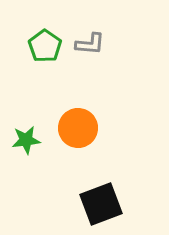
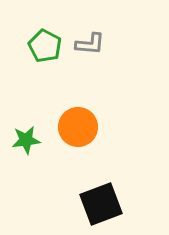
green pentagon: rotated 8 degrees counterclockwise
orange circle: moved 1 px up
